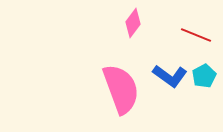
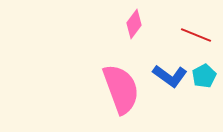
pink diamond: moved 1 px right, 1 px down
